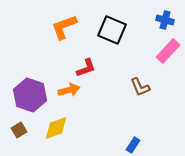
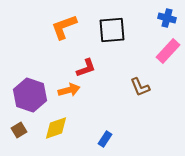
blue cross: moved 2 px right, 2 px up
black square: rotated 28 degrees counterclockwise
blue rectangle: moved 28 px left, 6 px up
